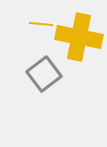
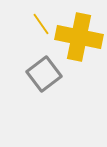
yellow line: rotated 50 degrees clockwise
